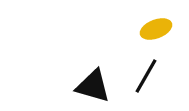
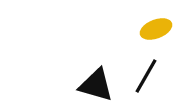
black triangle: moved 3 px right, 1 px up
